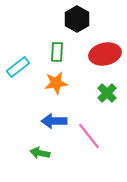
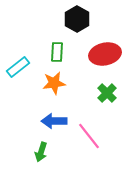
orange star: moved 2 px left
green arrow: moved 1 px right, 1 px up; rotated 84 degrees counterclockwise
